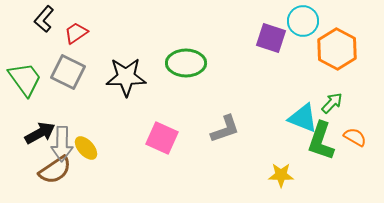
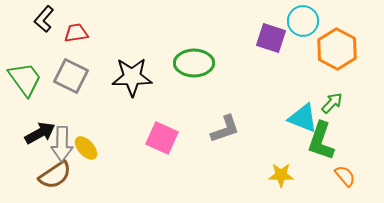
red trapezoid: rotated 25 degrees clockwise
green ellipse: moved 8 px right
gray square: moved 3 px right, 4 px down
black star: moved 6 px right
orange semicircle: moved 10 px left, 39 px down; rotated 20 degrees clockwise
brown semicircle: moved 5 px down
